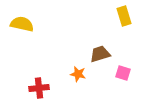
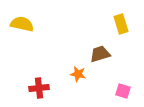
yellow rectangle: moved 3 px left, 8 px down
pink square: moved 18 px down
